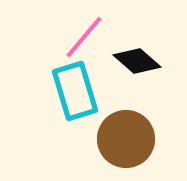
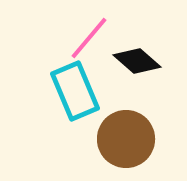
pink line: moved 5 px right, 1 px down
cyan rectangle: rotated 6 degrees counterclockwise
